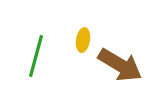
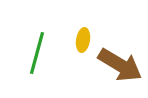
green line: moved 1 px right, 3 px up
